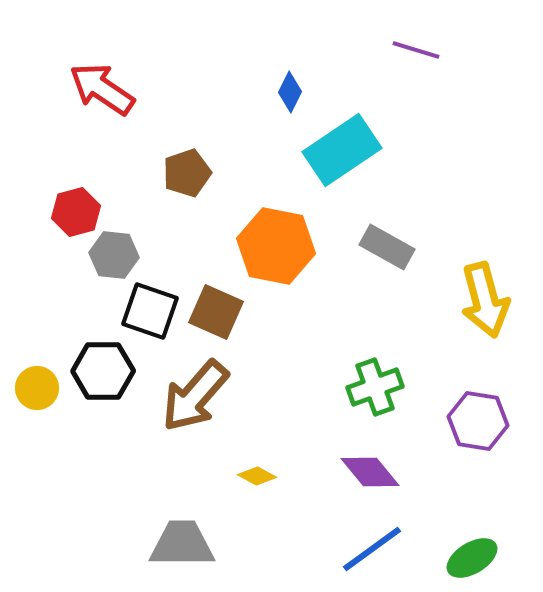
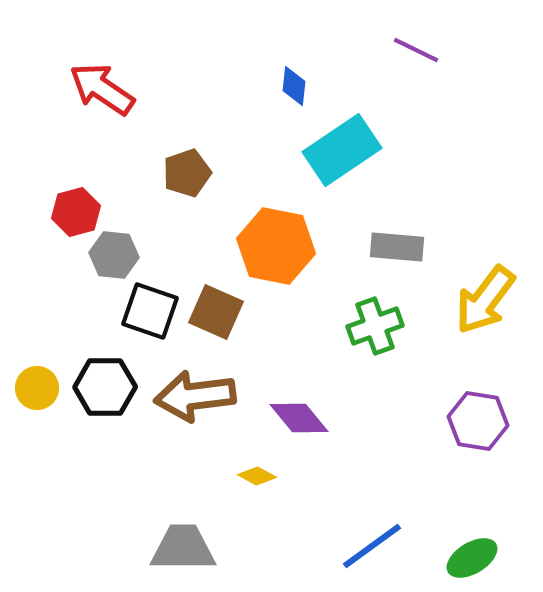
purple line: rotated 9 degrees clockwise
blue diamond: moved 4 px right, 6 px up; rotated 21 degrees counterclockwise
gray rectangle: moved 10 px right; rotated 24 degrees counterclockwise
yellow arrow: rotated 52 degrees clockwise
black hexagon: moved 2 px right, 16 px down
green cross: moved 61 px up
brown arrow: rotated 42 degrees clockwise
purple diamond: moved 71 px left, 54 px up
gray trapezoid: moved 1 px right, 4 px down
blue line: moved 3 px up
